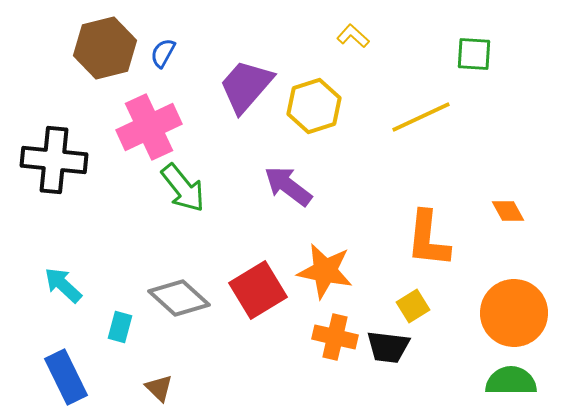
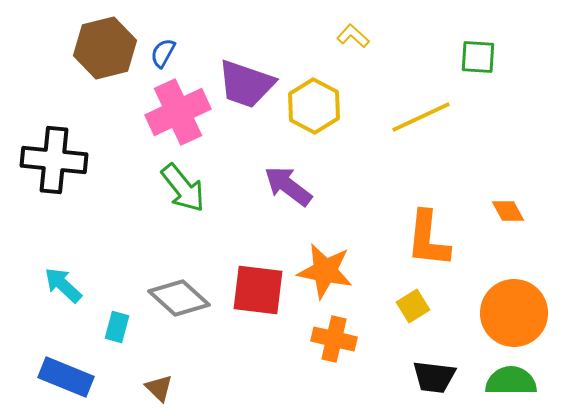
green square: moved 4 px right, 3 px down
purple trapezoid: moved 2 px up; rotated 112 degrees counterclockwise
yellow hexagon: rotated 14 degrees counterclockwise
pink cross: moved 29 px right, 15 px up
red square: rotated 38 degrees clockwise
cyan rectangle: moved 3 px left
orange cross: moved 1 px left, 2 px down
black trapezoid: moved 46 px right, 30 px down
blue rectangle: rotated 42 degrees counterclockwise
